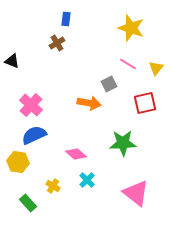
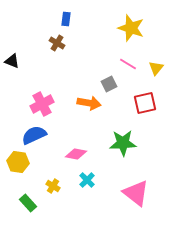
brown cross: rotated 28 degrees counterclockwise
pink cross: moved 11 px right, 1 px up; rotated 20 degrees clockwise
pink diamond: rotated 30 degrees counterclockwise
